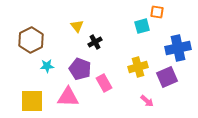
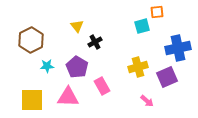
orange square: rotated 16 degrees counterclockwise
purple pentagon: moved 3 px left, 2 px up; rotated 10 degrees clockwise
pink rectangle: moved 2 px left, 3 px down
yellow square: moved 1 px up
